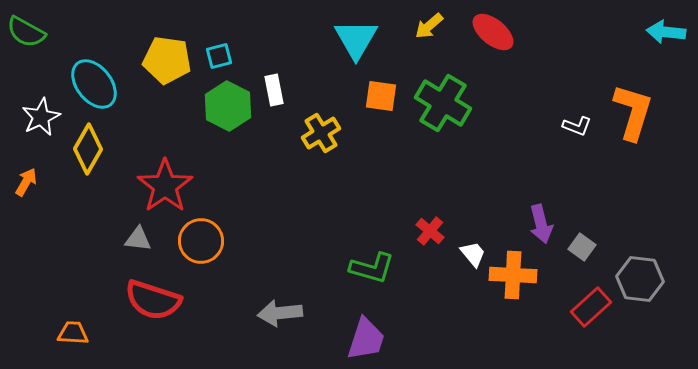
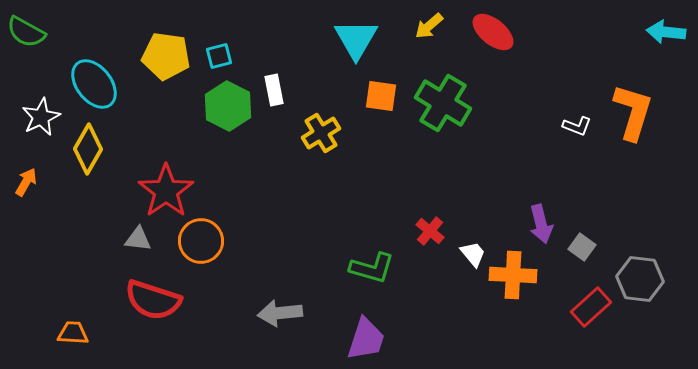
yellow pentagon: moved 1 px left, 4 px up
red star: moved 1 px right, 5 px down
